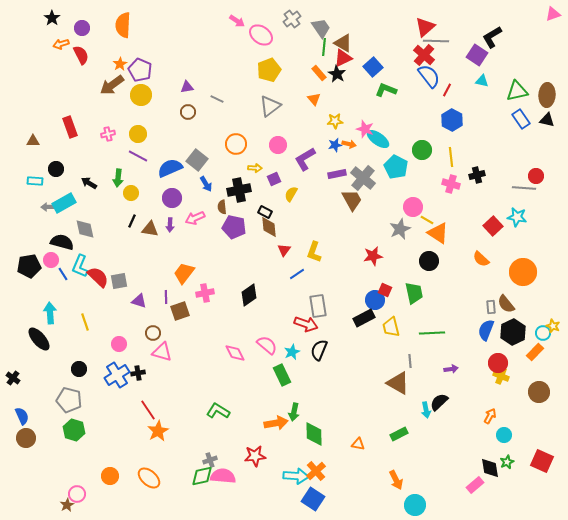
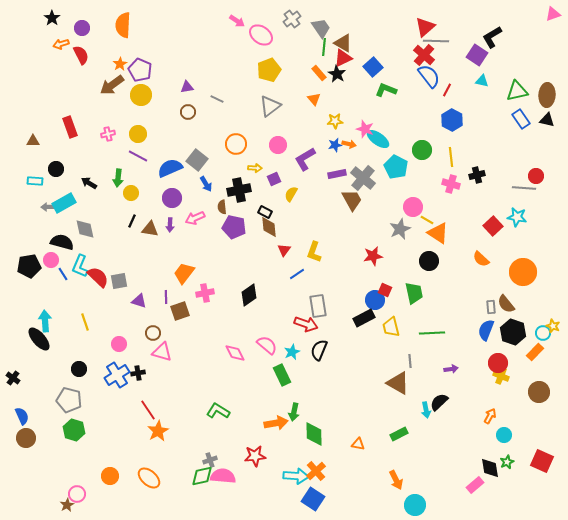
cyan arrow at (50, 313): moved 5 px left, 8 px down
black hexagon at (513, 332): rotated 15 degrees counterclockwise
